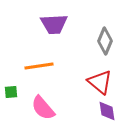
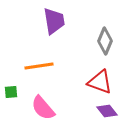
purple trapezoid: moved 3 px up; rotated 96 degrees counterclockwise
red triangle: rotated 20 degrees counterclockwise
purple diamond: rotated 30 degrees counterclockwise
